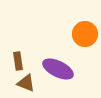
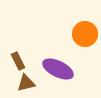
brown rectangle: rotated 18 degrees counterclockwise
brown triangle: rotated 36 degrees counterclockwise
